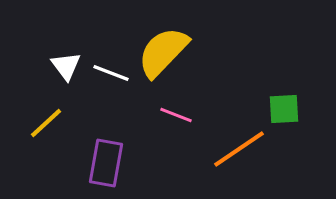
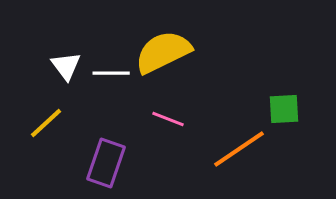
yellow semicircle: rotated 20 degrees clockwise
white line: rotated 21 degrees counterclockwise
pink line: moved 8 px left, 4 px down
purple rectangle: rotated 9 degrees clockwise
